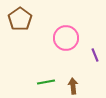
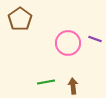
pink circle: moved 2 px right, 5 px down
purple line: moved 16 px up; rotated 48 degrees counterclockwise
